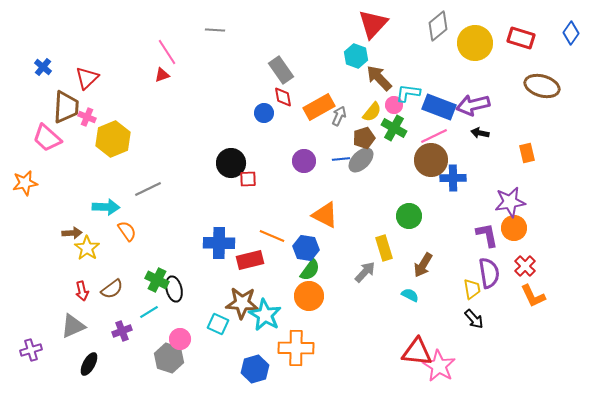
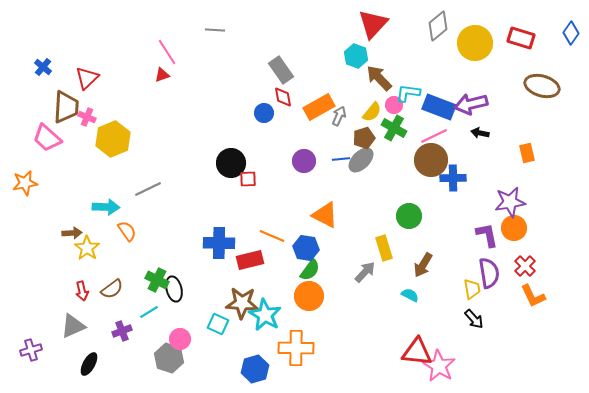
purple arrow at (473, 105): moved 2 px left, 1 px up
